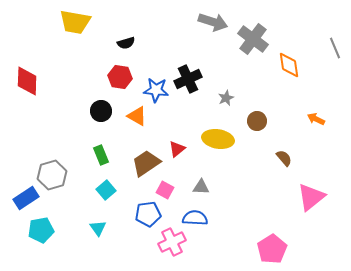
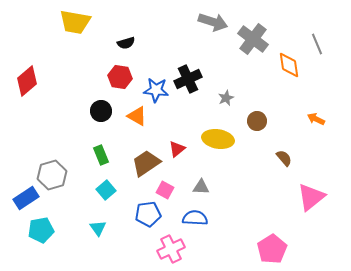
gray line: moved 18 px left, 4 px up
red diamond: rotated 48 degrees clockwise
pink cross: moved 1 px left, 7 px down
